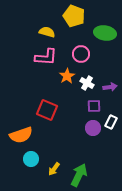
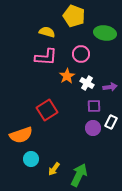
red square: rotated 35 degrees clockwise
